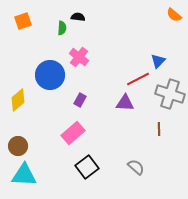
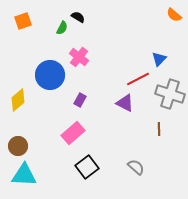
black semicircle: rotated 24 degrees clockwise
green semicircle: rotated 24 degrees clockwise
blue triangle: moved 1 px right, 2 px up
purple triangle: rotated 24 degrees clockwise
